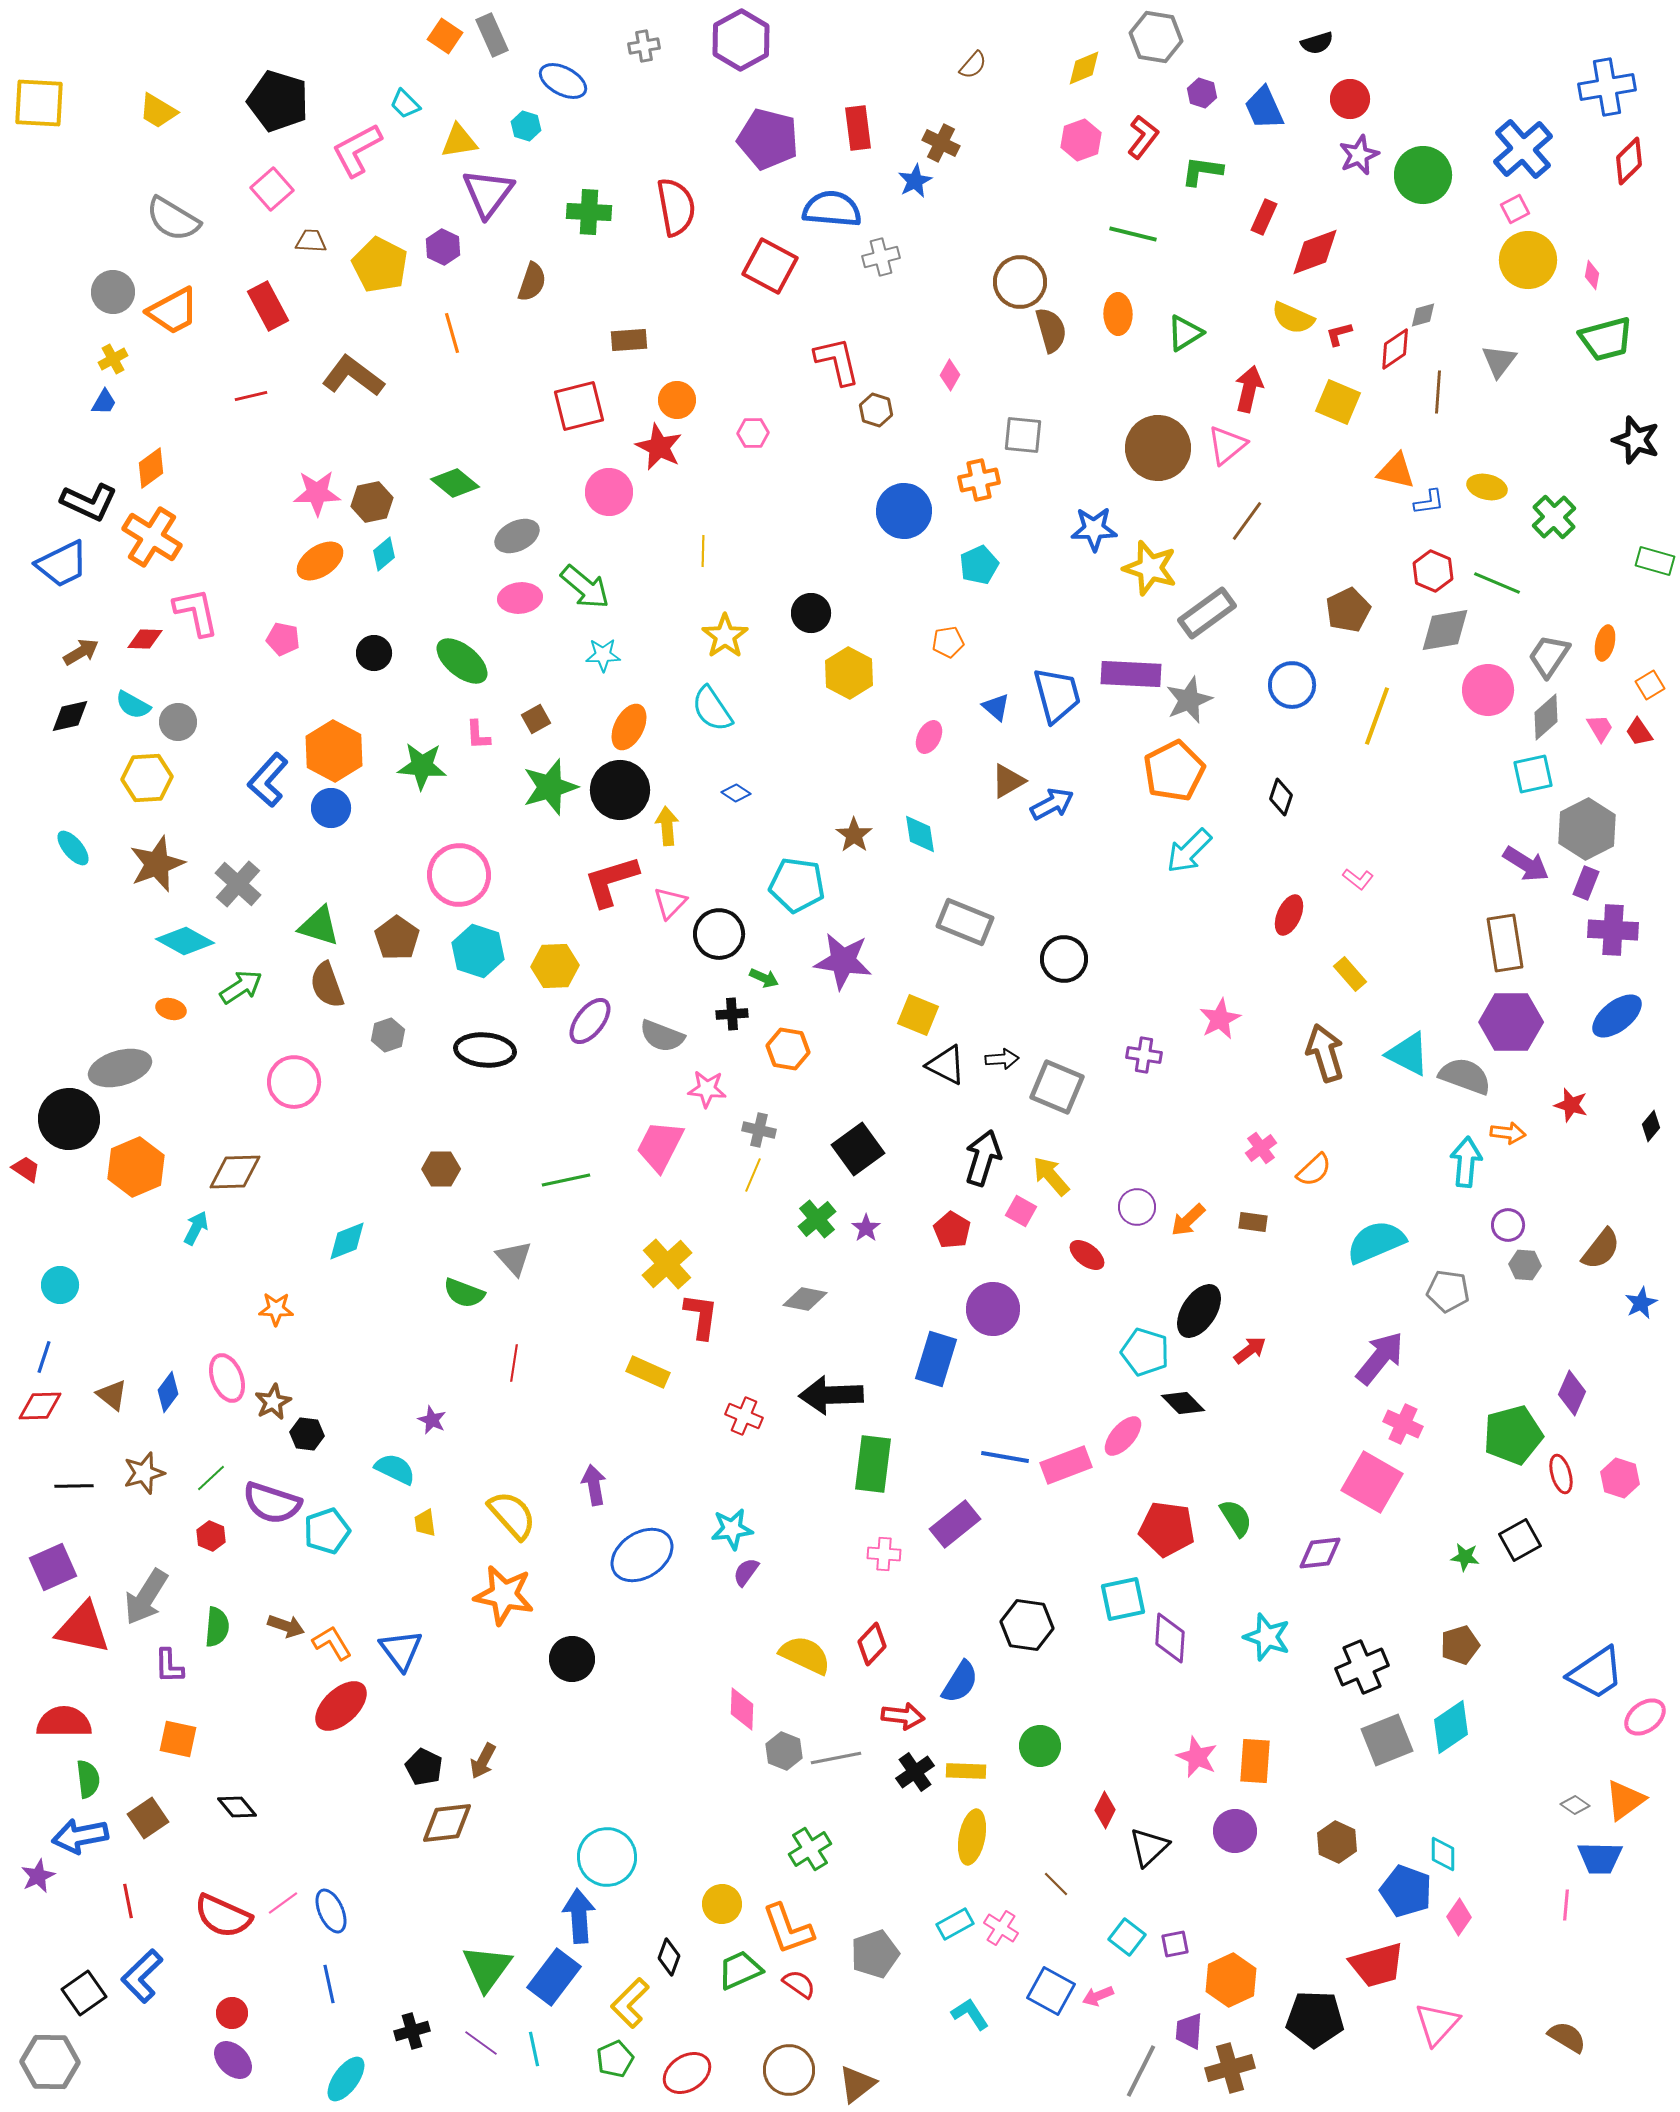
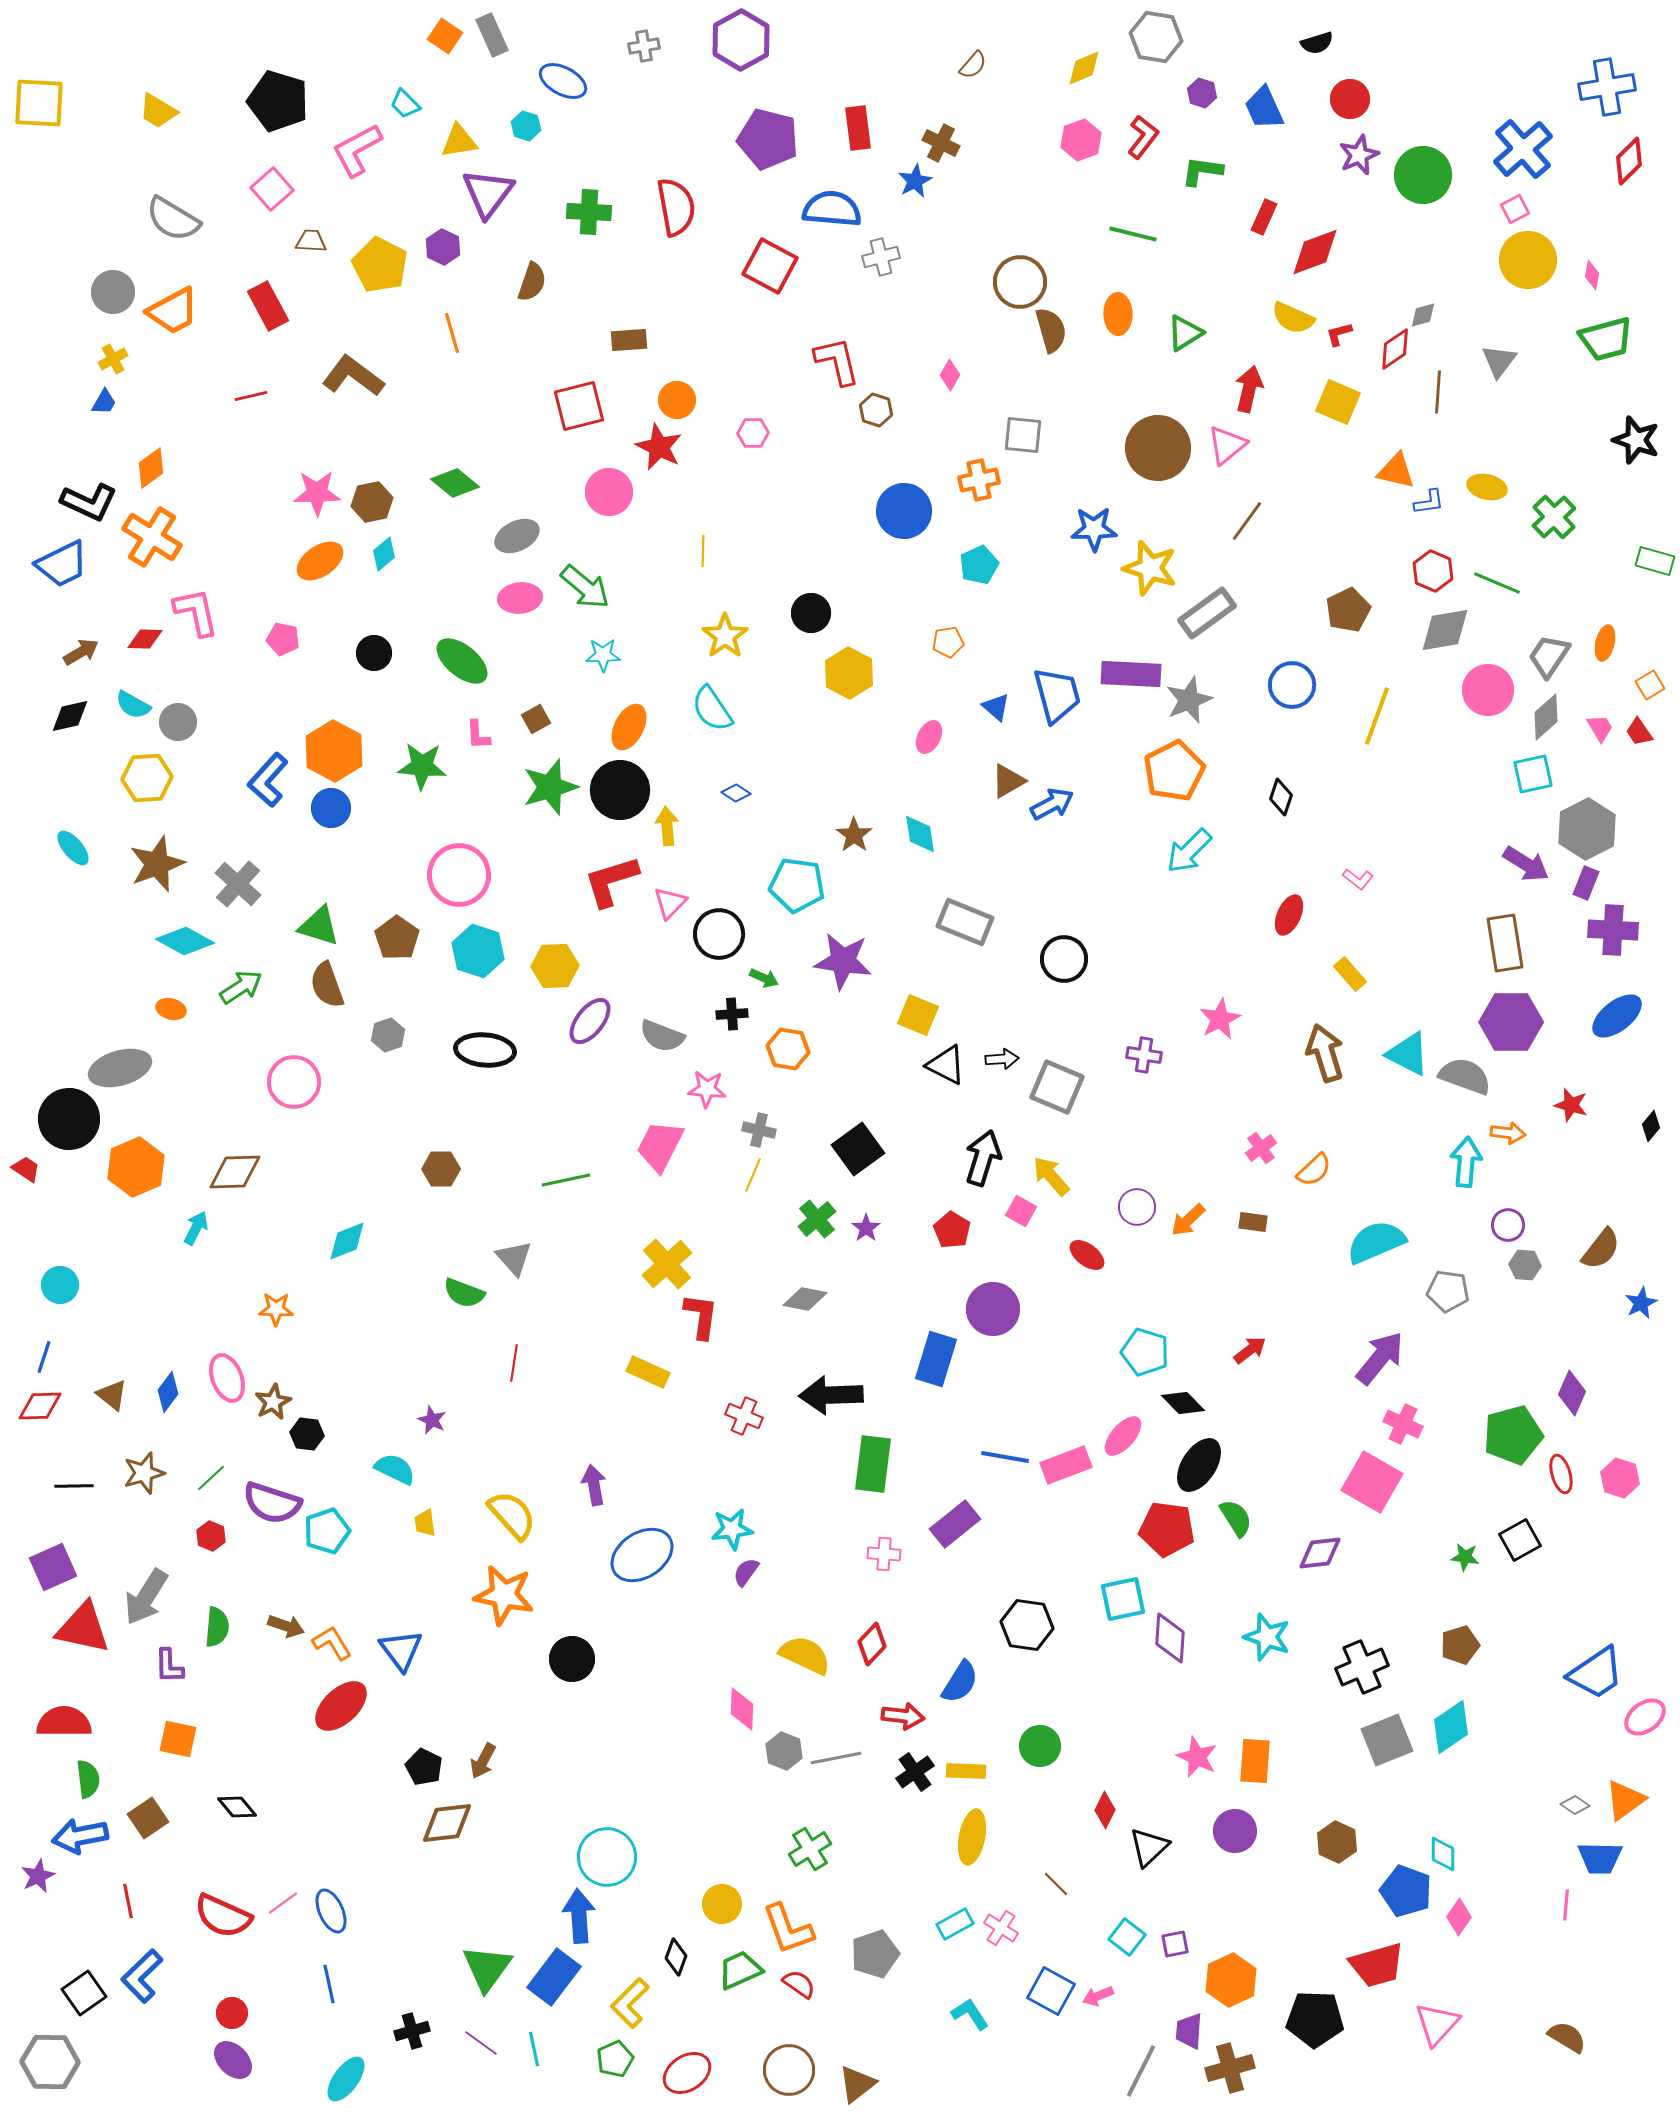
black ellipse at (1199, 1311): moved 154 px down
black diamond at (669, 1957): moved 7 px right
